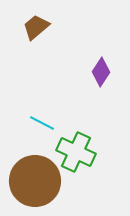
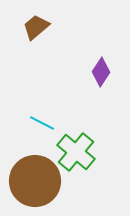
green cross: rotated 15 degrees clockwise
